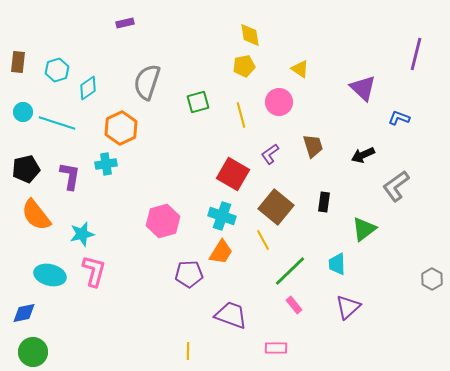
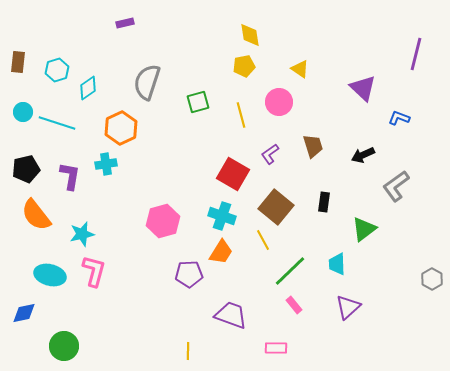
green circle at (33, 352): moved 31 px right, 6 px up
